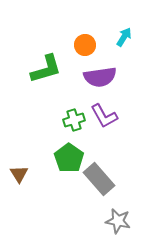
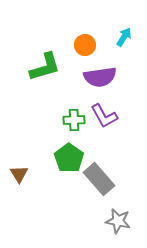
green L-shape: moved 1 px left, 2 px up
green cross: rotated 15 degrees clockwise
